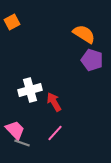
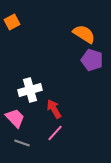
red arrow: moved 7 px down
pink trapezoid: moved 12 px up
